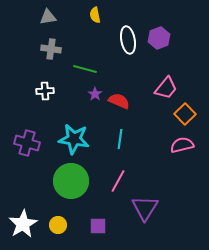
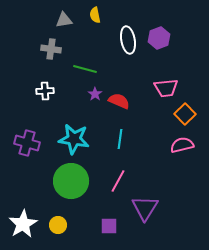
gray triangle: moved 16 px right, 3 px down
pink trapezoid: rotated 45 degrees clockwise
purple square: moved 11 px right
